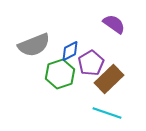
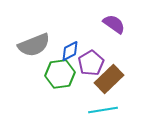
green hexagon: rotated 12 degrees clockwise
cyan line: moved 4 px left, 3 px up; rotated 28 degrees counterclockwise
